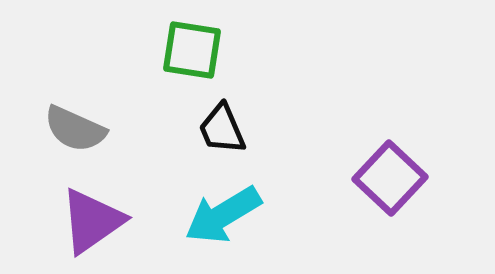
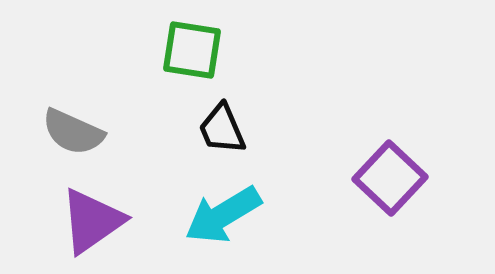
gray semicircle: moved 2 px left, 3 px down
